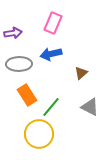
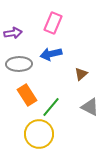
brown triangle: moved 1 px down
